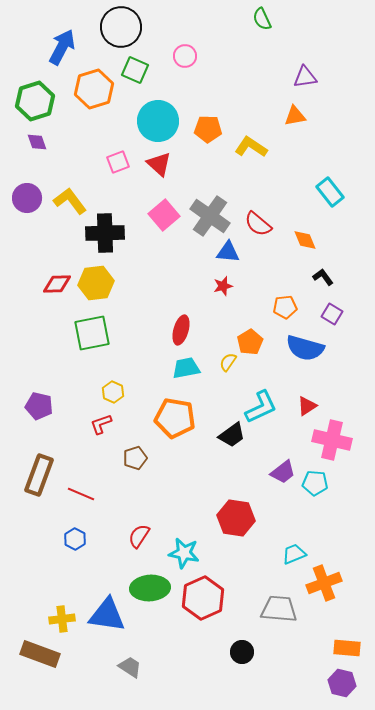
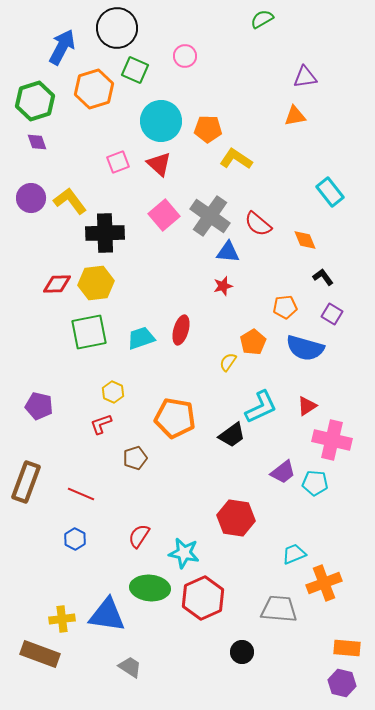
green semicircle at (262, 19): rotated 85 degrees clockwise
black circle at (121, 27): moved 4 px left, 1 px down
cyan circle at (158, 121): moved 3 px right
yellow L-shape at (251, 147): moved 15 px left, 12 px down
purple circle at (27, 198): moved 4 px right
green square at (92, 333): moved 3 px left, 1 px up
orange pentagon at (250, 342): moved 3 px right
cyan trapezoid at (186, 368): moved 45 px left, 30 px up; rotated 8 degrees counterclockwise
brown rectangle at (39, 475): moved 13 px left, 7 px down
green ellipse at (150, 588): rotated 9 degrees clockwise
